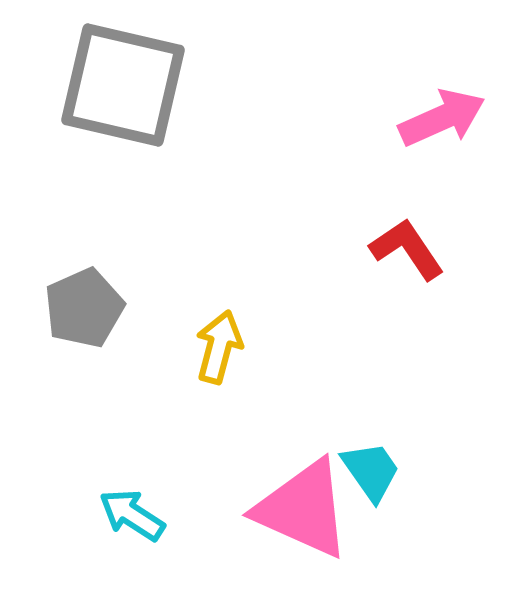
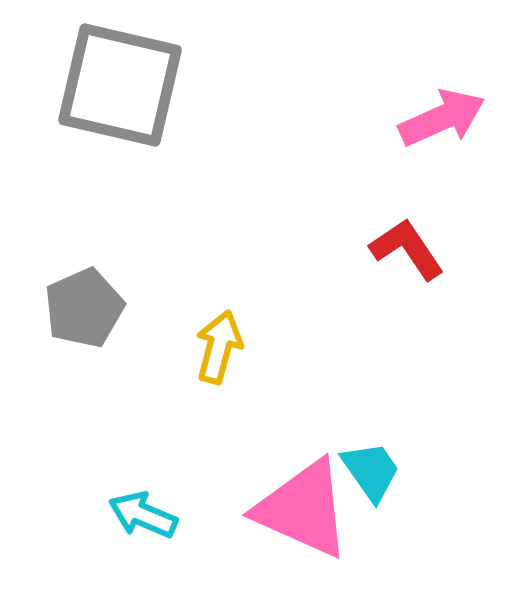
gray square: moved 3 px left
cyan arrow: moved 11 px right; rotated 10 degrees counterclockwise
